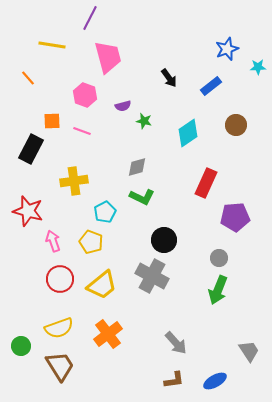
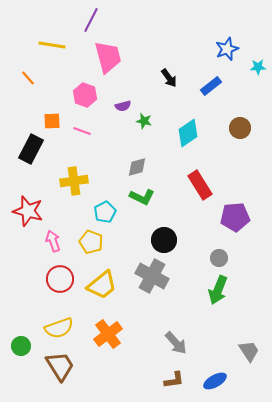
purple line: moved 1 px right, 2 px down
brown circle: moved 4 px right, 3 px down
red rectangle: moved 6 px left, 2 px down; rotated 56 degrees counterclockwise
